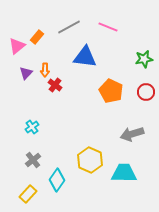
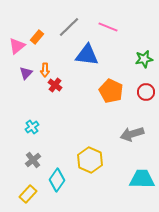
gray line: rotated 15 degrees counterclockwise
blue triangle: moved 2 px right, 2 px up
cyan trapezoid: moved 18 px right, 6 px down
